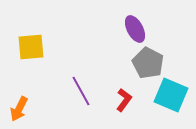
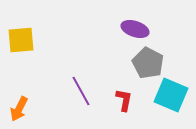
purple ellipse: rotated 44 degrees counterclockwise
yellow square: moved 10 px left, 7 px up
red L-shape: rotated 25 degrees counterclockwise
